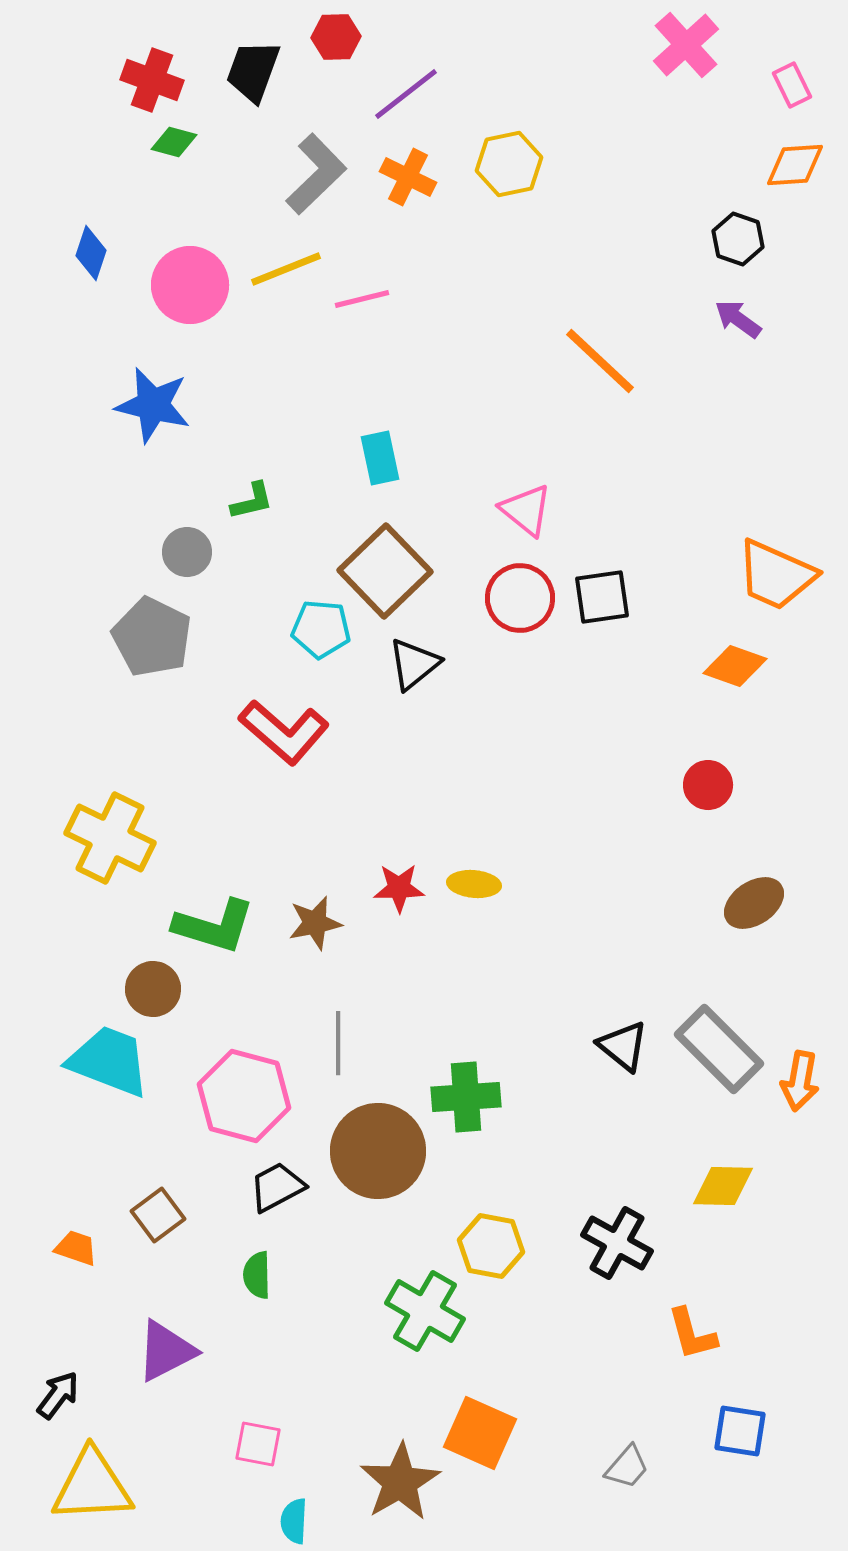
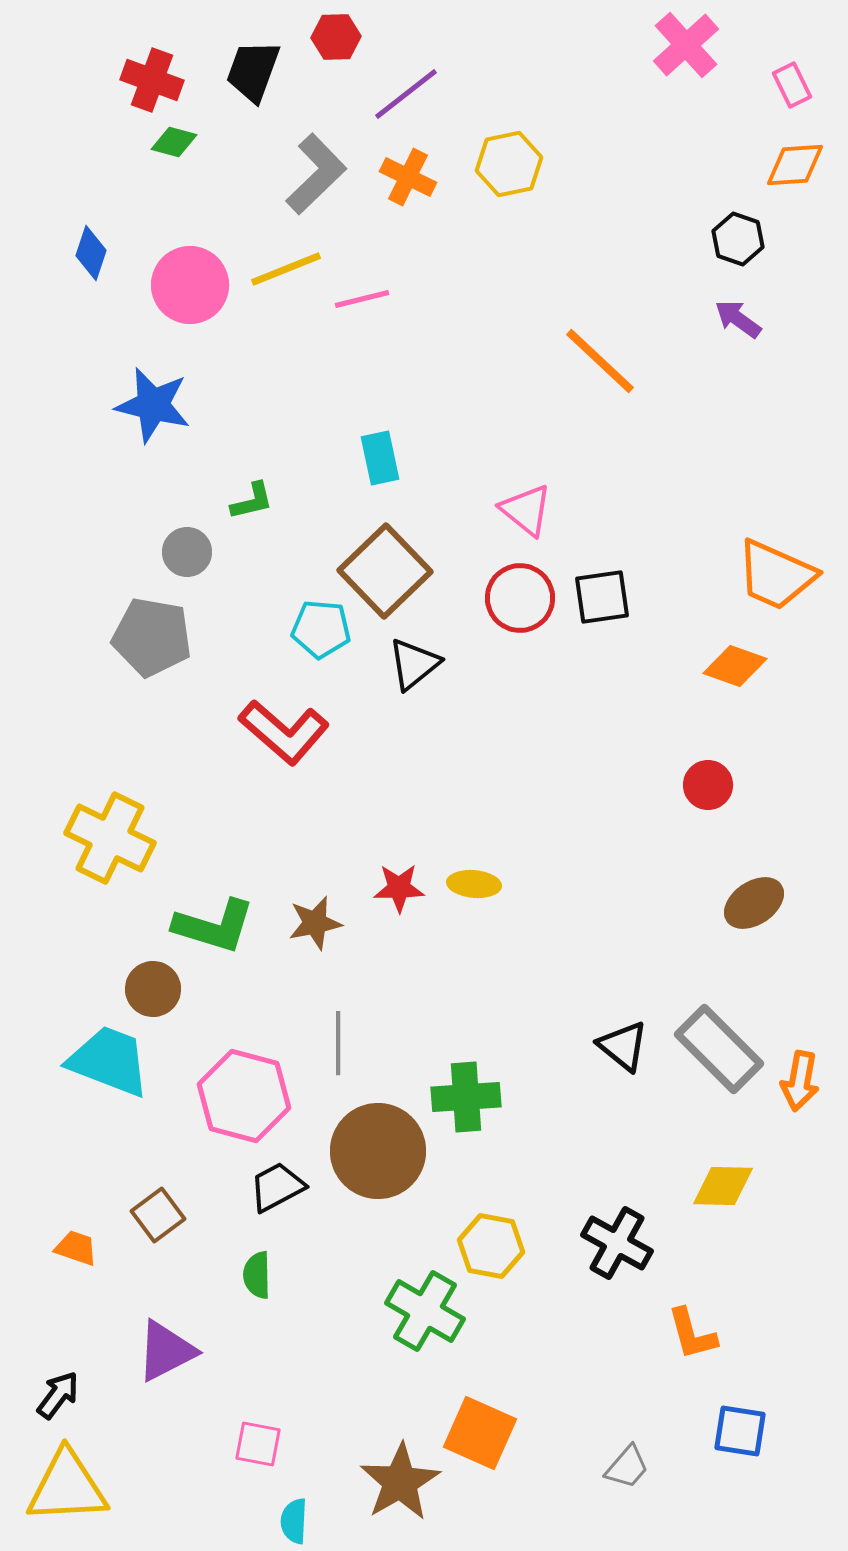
gray pentagon at (152, 637): rotated 16 degrees counterclockwise
yellow triangle at (92, 1486): moved 25 px left, 1 px down
